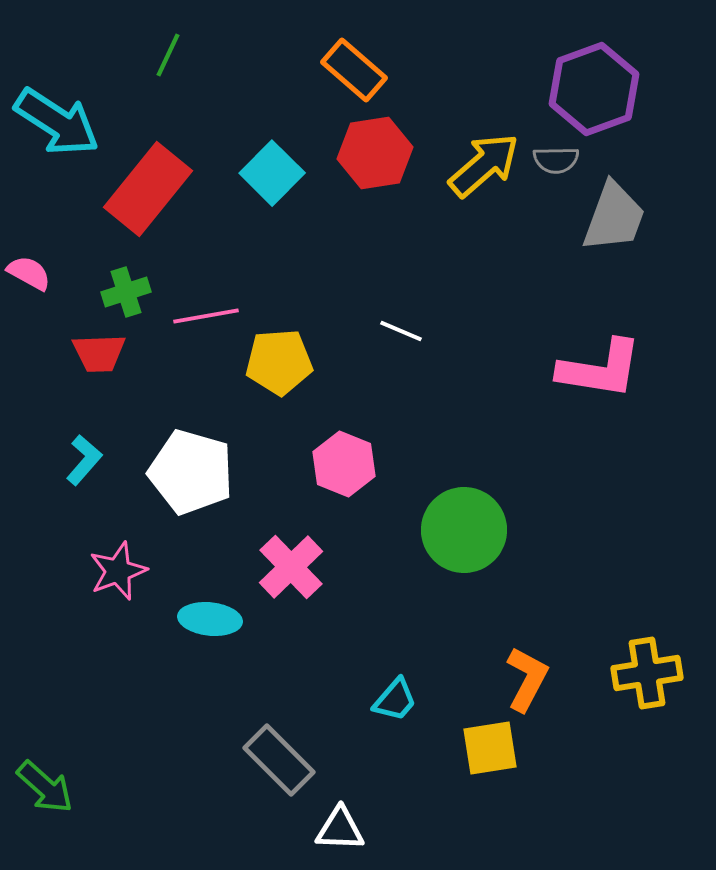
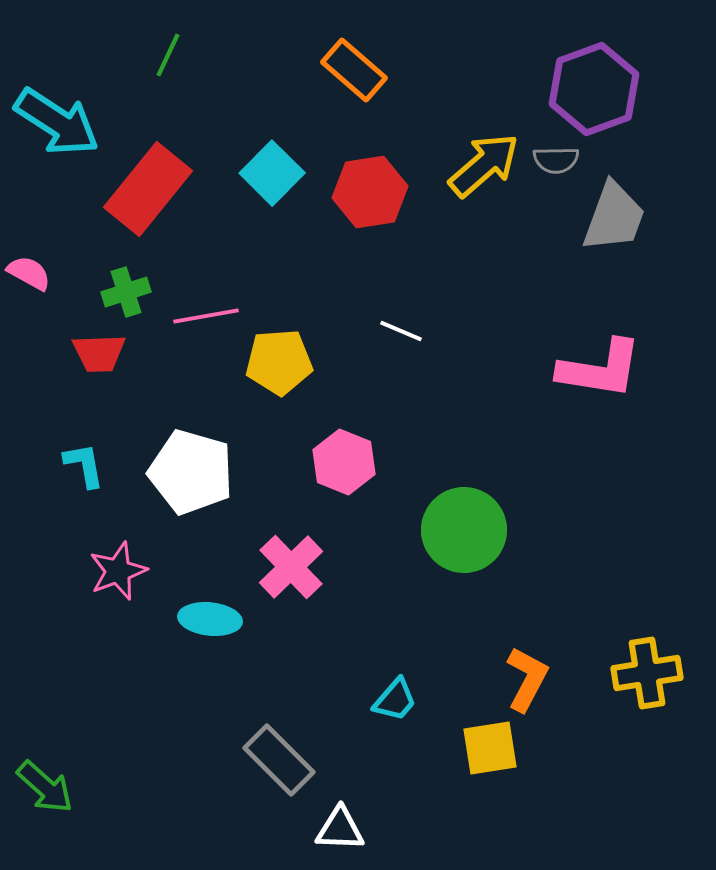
red hexagon: moved 5 px left, 39 px down
cyan L-shape: moved 5 px down; rotated 51 degrees counterclockwise
pink hexagon: moved 2 px up
